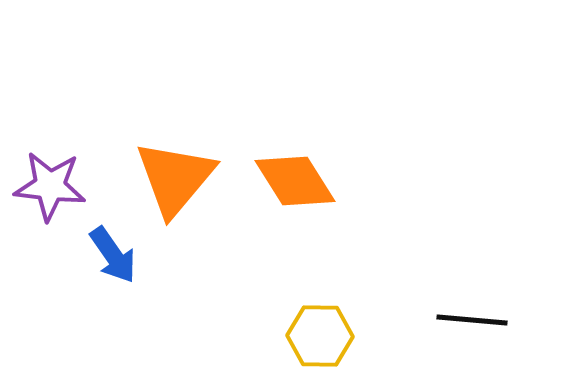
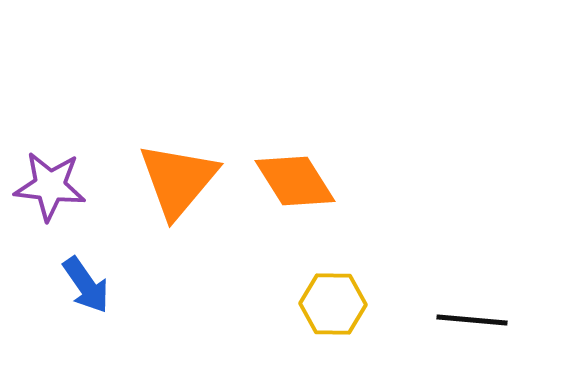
orange triangle: moved 3 px right, 2 px down
blue arrow: moved 27 px left, 30 px down
yellow hexagon: moved 13 px right, 32 px up
